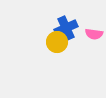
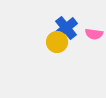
blue cross: rotated 15 degrees counterclockwise
